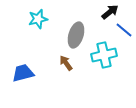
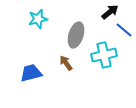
blue trapezoid: moved 8 px right
